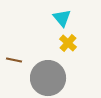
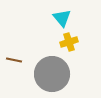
yellow cross: moved 1 px right, 1 px up; rotated 30 degrees clockwise
gray circle: moved 4 px right, 4 px up
